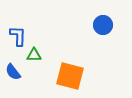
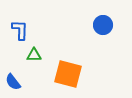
blue L-shape: moved 2 px right, 6 px up
blue semicircle: moved 10 px down
orange square: moved 2 px left, 2 px up
